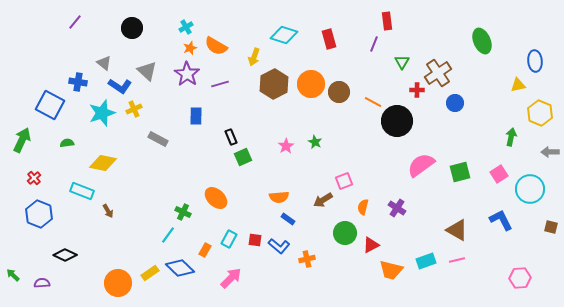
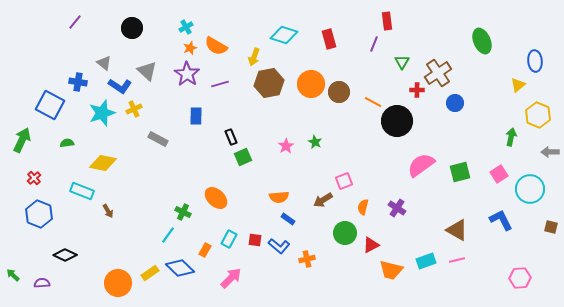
brown hexagon at (274, 84): moved 5 px left, 1 px up; rotated 16 degrees clockwise
yellow triangle at (518, 85): rotated 28 degrees counterclockwise
yellow hexagon at (540, 113): moved 2 px left, 2 px down
